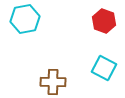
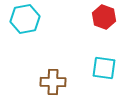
red hexagon: moved 4 px up
cyan square: rotated 20 degrees counterclockwise
